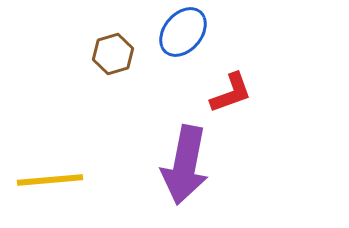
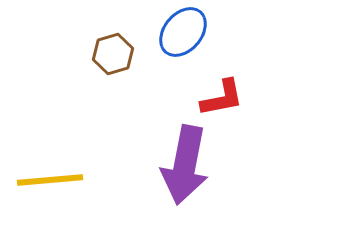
red L-shape: moved 9 px left, 5 px down; rotated 9 degrees clockwise
